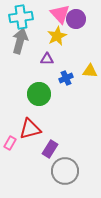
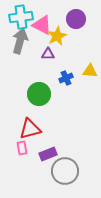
pink triangle: moved 18 px left, 11 px down; rotated 20 degrees counterclockwise
purple triangle: moved 1 px right, 5 px up
pink rectangle: moved 12 px right, 5 px down; rotated 40 degrees counterclockwise
purple rectangle: moved 2 px left, 5 px down; rotated 36 degrees clockwise
